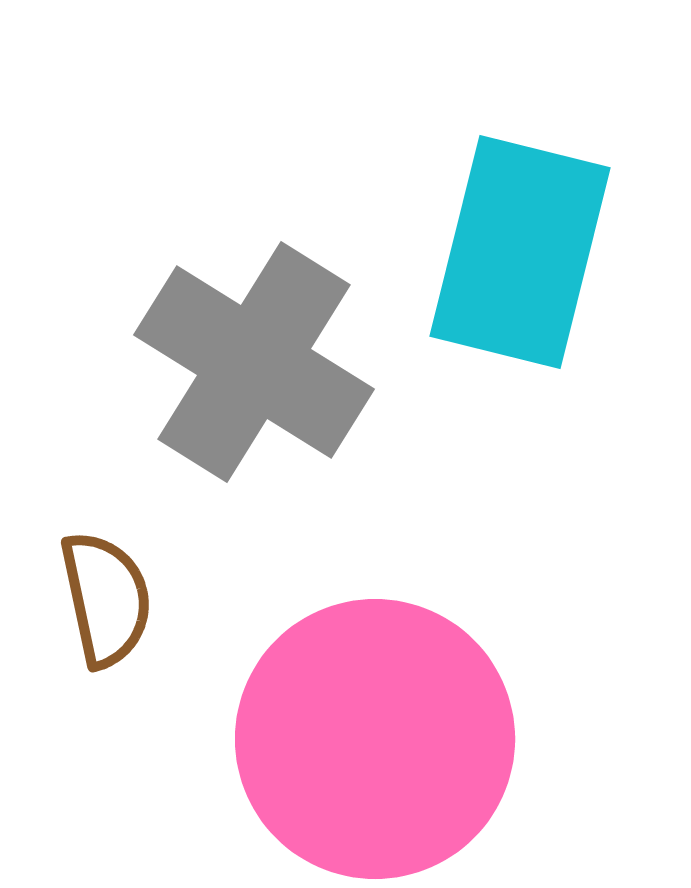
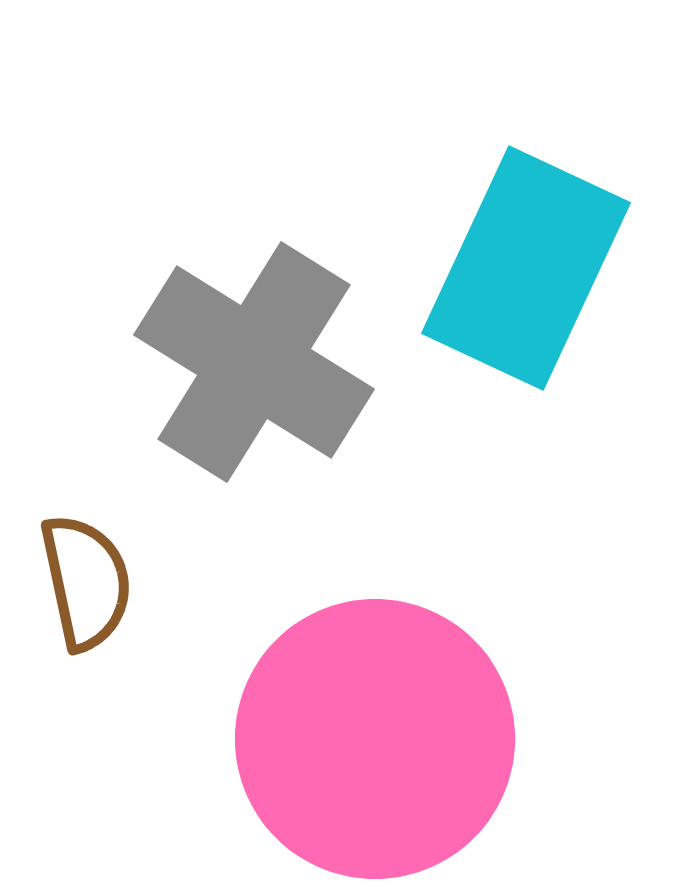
cyan rectangle: moved 6 px right, 16 px down; rotated 11 degrees clockwise
brown semicircle: moved 20 px left, 17 px up
